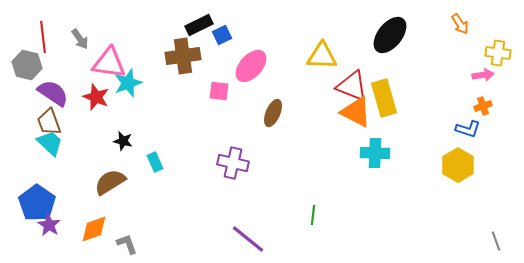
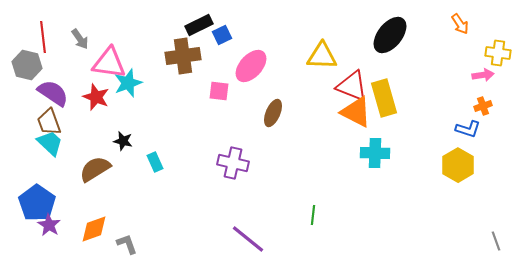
brown semicircle: moved 15 px left, 13 px up
